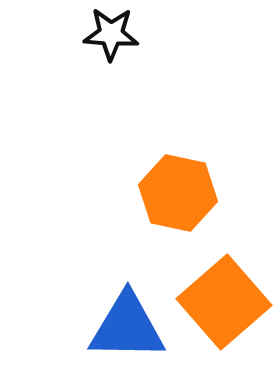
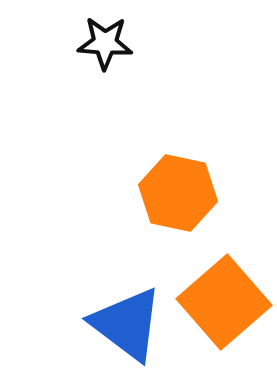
black star: moved 6 px left, 9 px down
blue triangle: moved 3 px up; rotated 36 degrees clockwise
